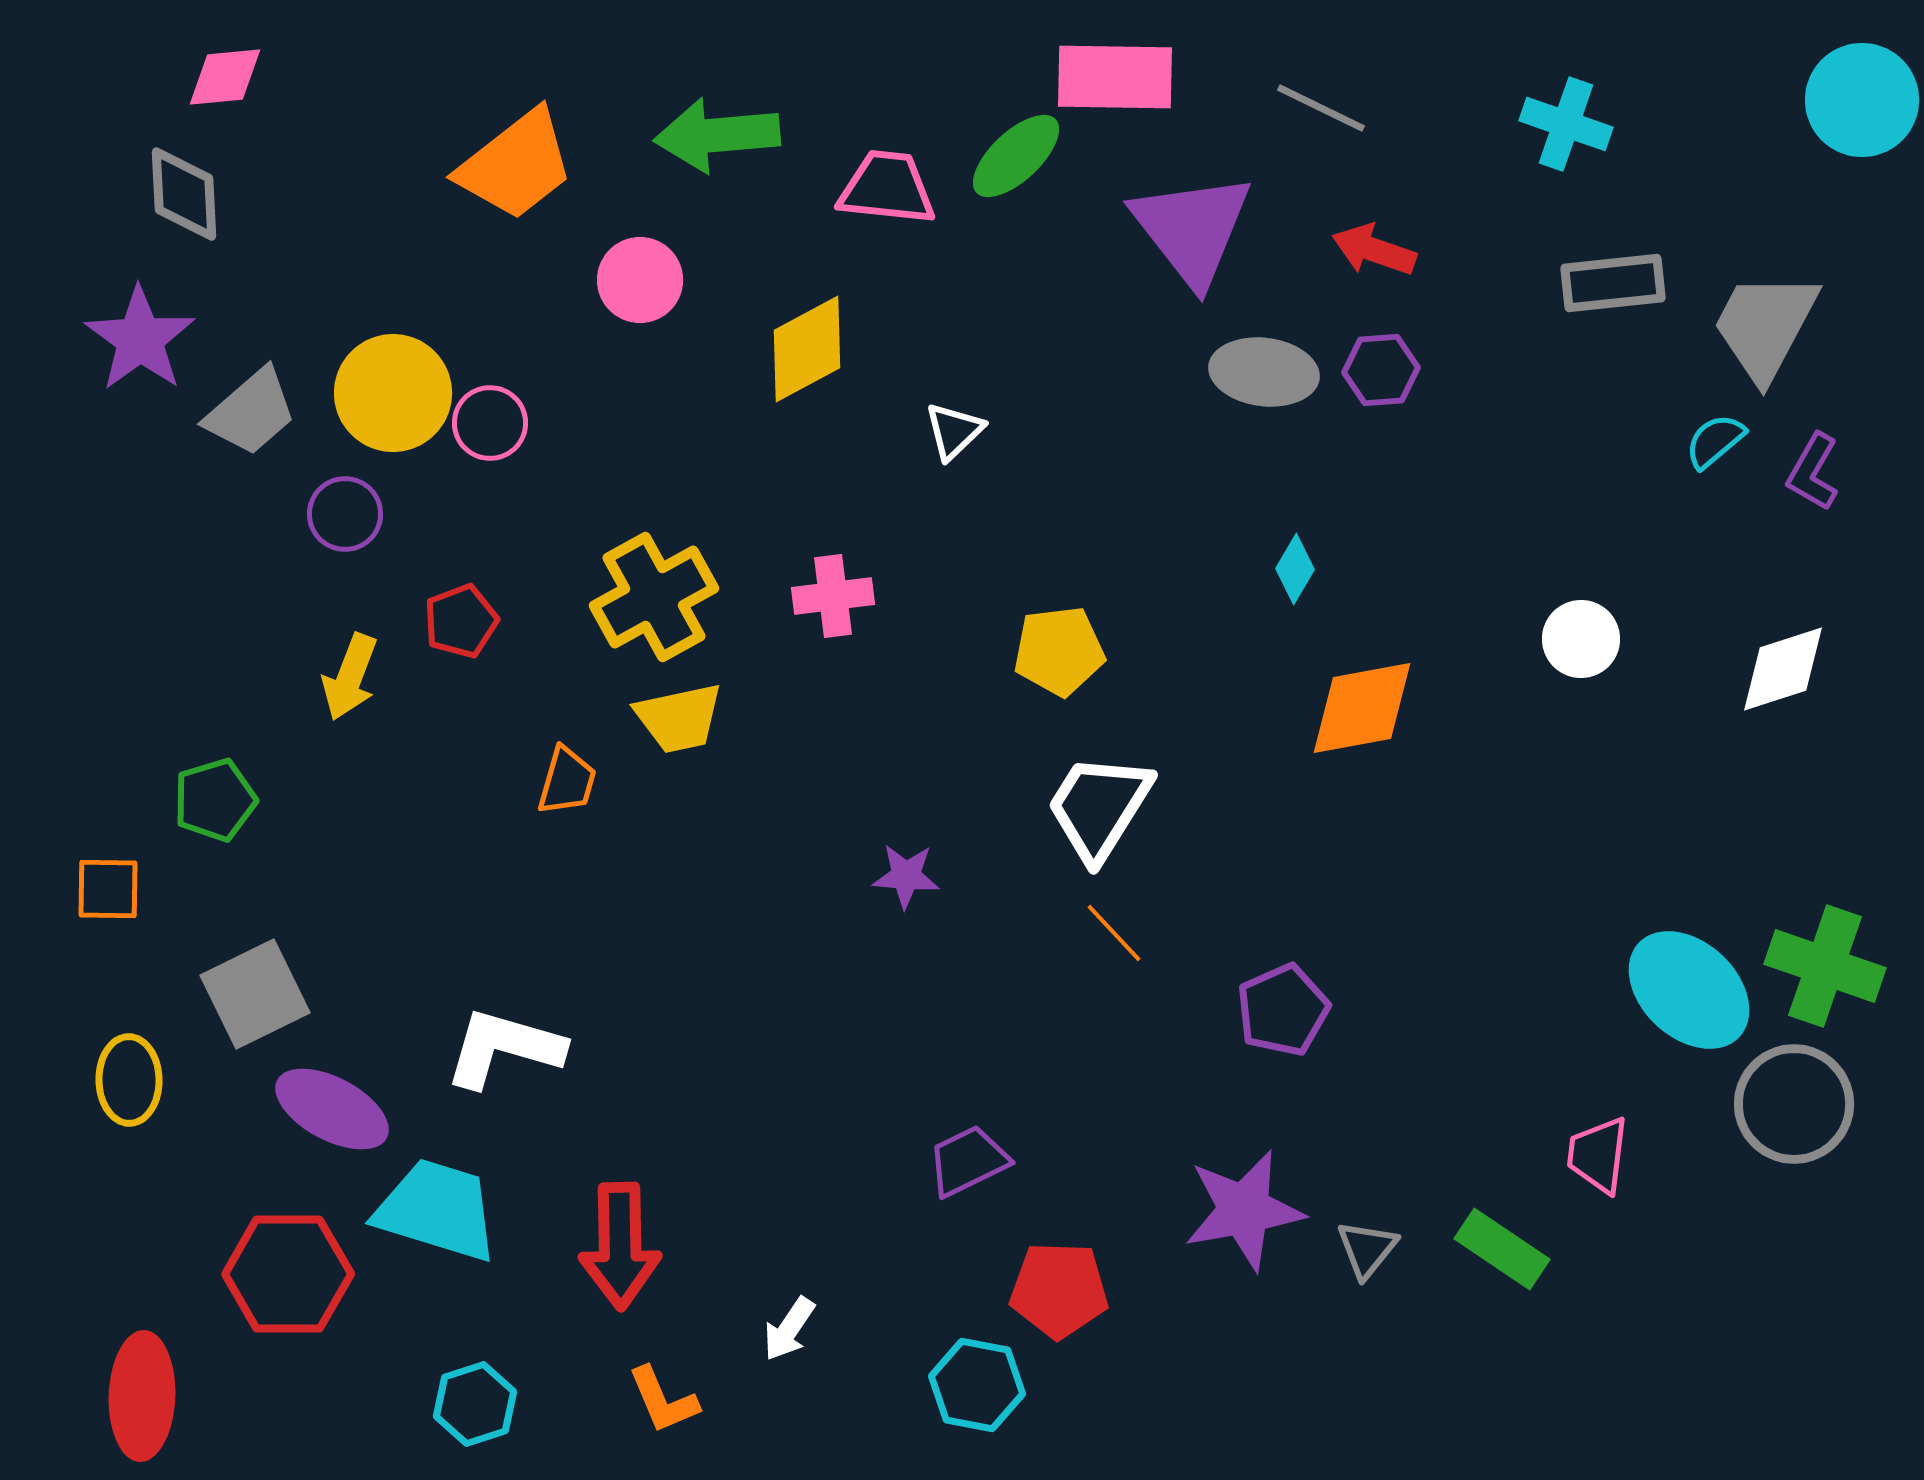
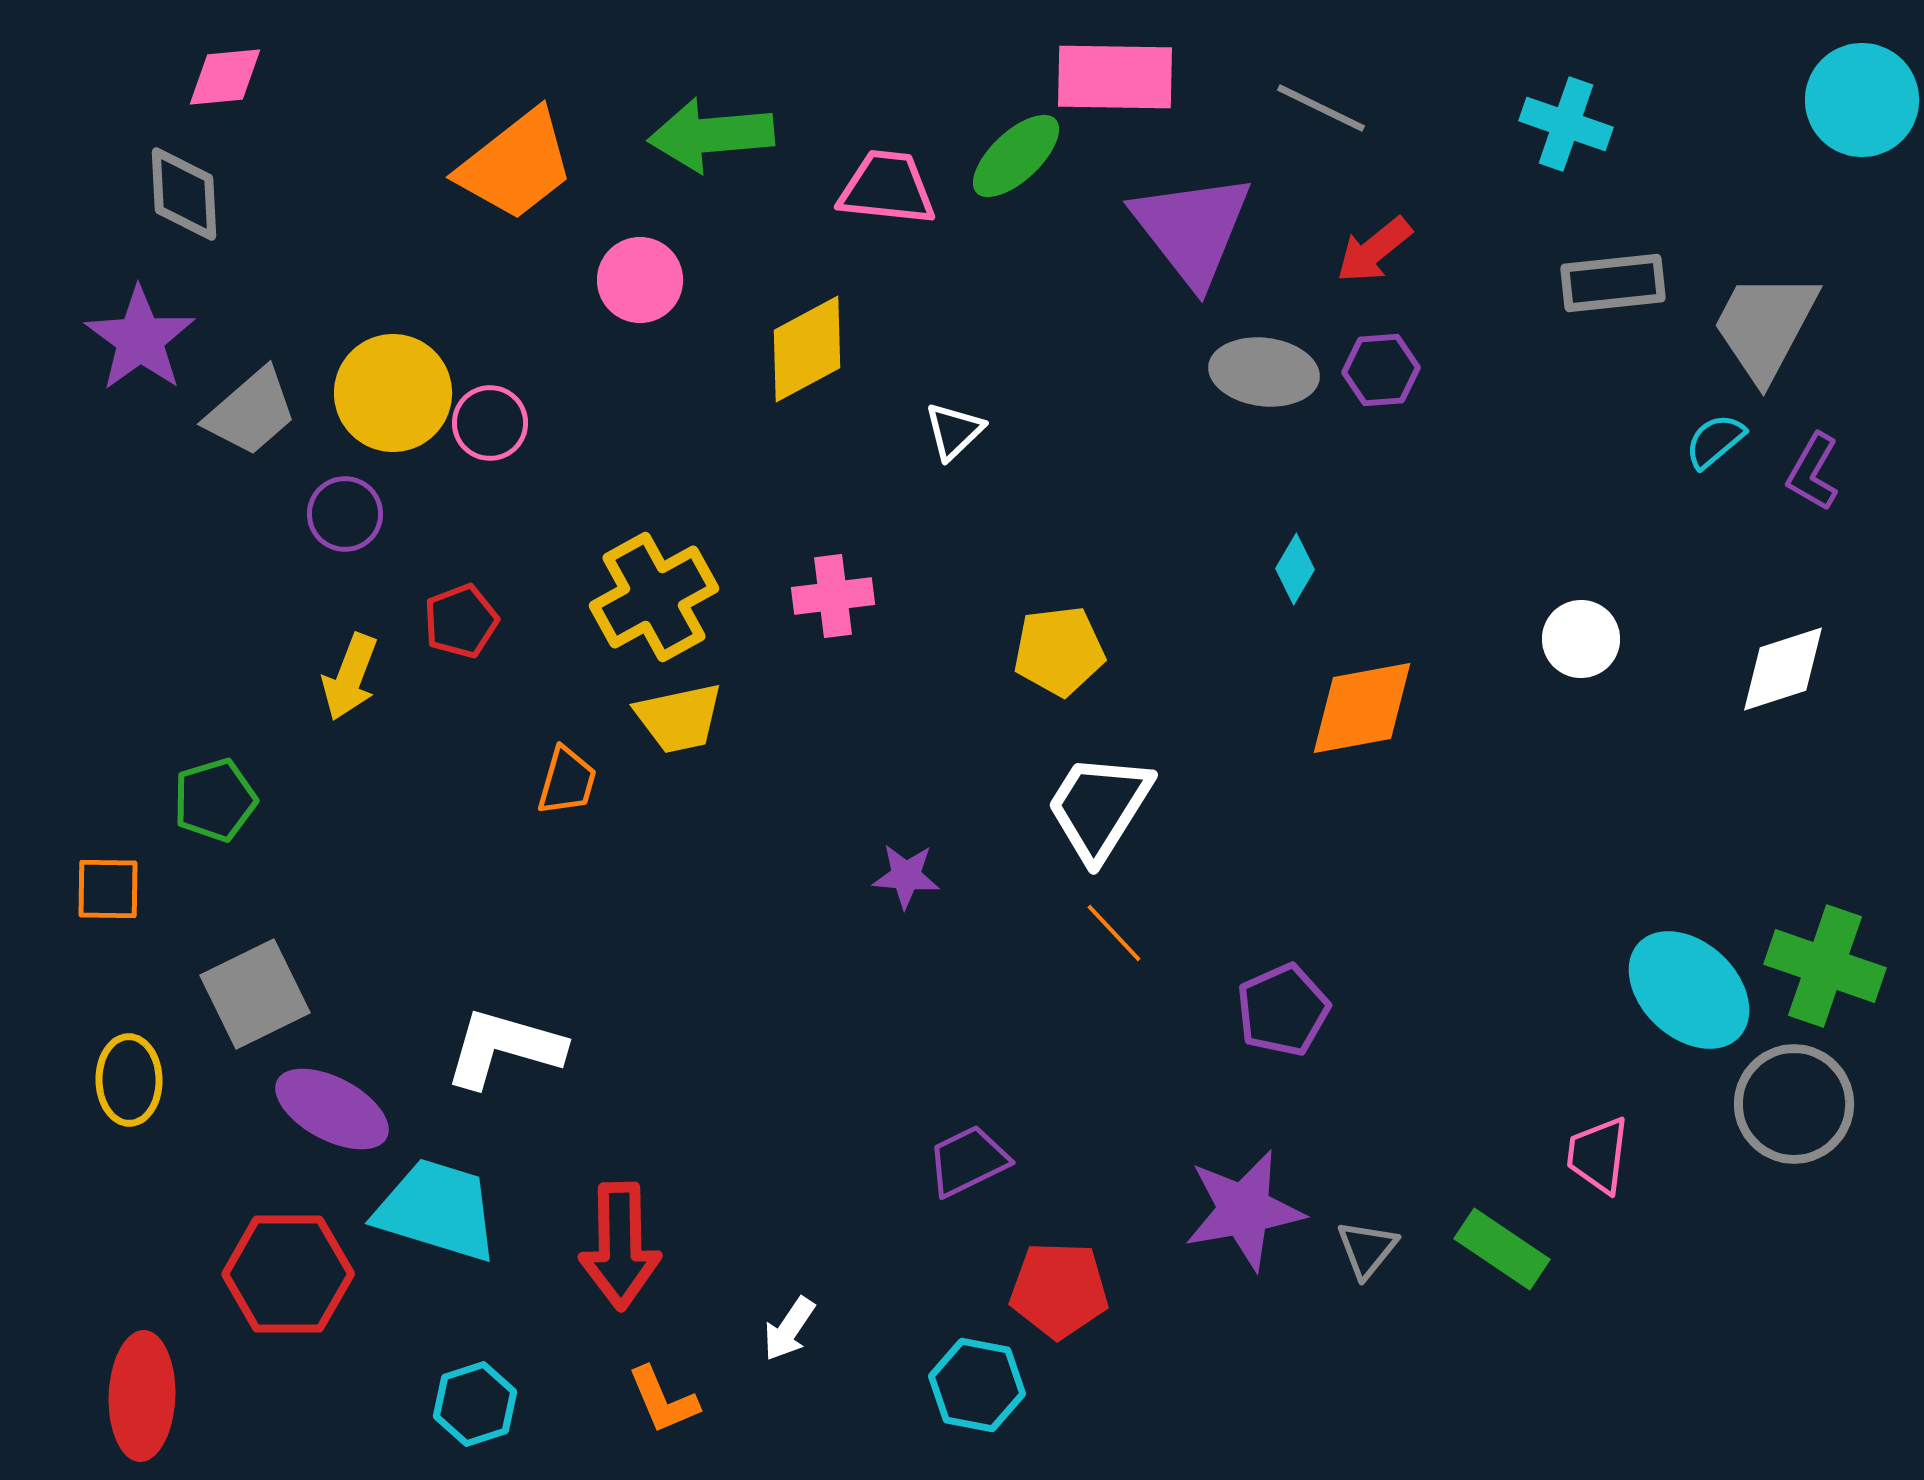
green arrow at (717, 135): moved 6 px left
red arrow at (1374, 250): rotated 58 degrees counterclockwise
